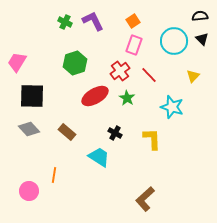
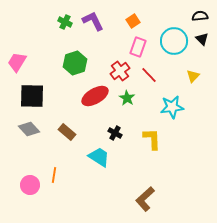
pink rectangle: moved 4 px right, 2 px down
cyan star: rotated 25 degrees counterclockwise
pink circle: moved 1 px right, 6 px up
